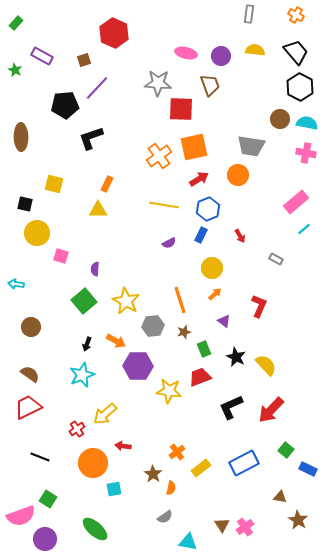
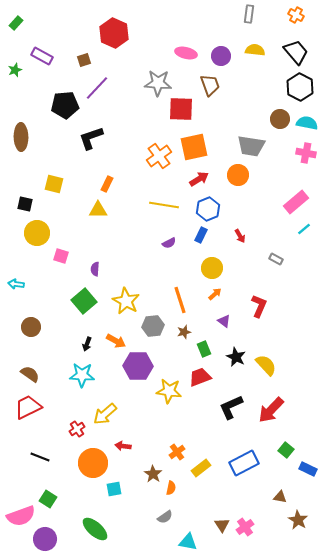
green star at (15, 70): rotated 24 degrees clockwise
cyan star at (82, 375): rotated 25 degrees clockwise
